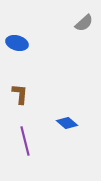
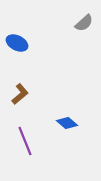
blue ellipse: rotated 10 degrees clockwise
brown L-shape: rotated 45 degrees clockwise
purple line: rotated 8 degrees counterclockwise
